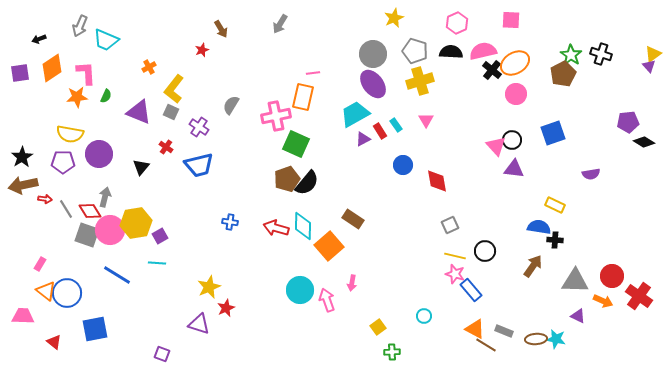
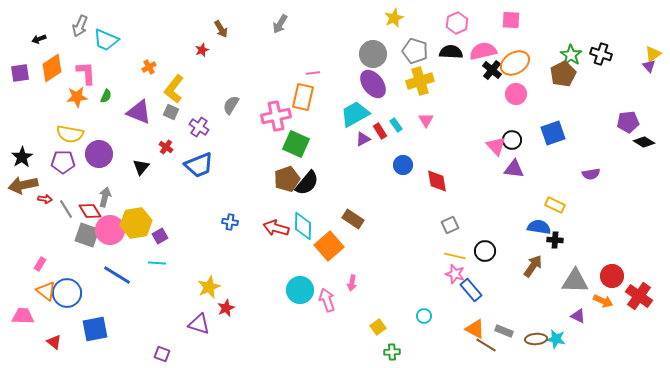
blue trapezoid at (199, 165): rotated 8 degrees counterclockwise
